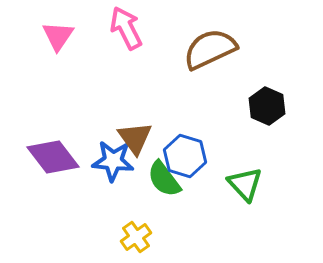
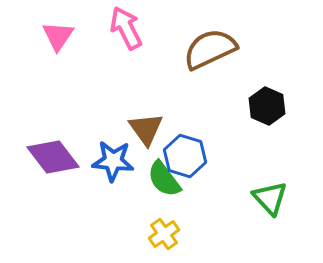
brown triangle: moved 11 px right, 9 px up
green triangle: moved 25 px right, 14 px down
yellow cross: moved 28 px right, 3 px up
